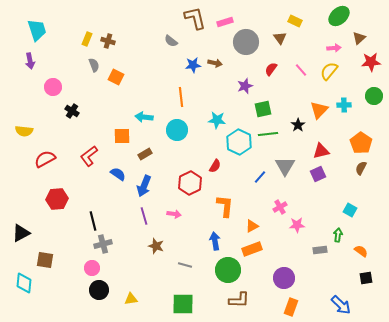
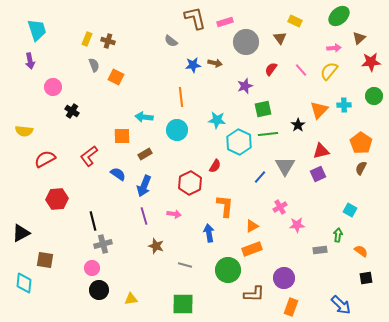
blue arrow at (215, 241): moved 6 px left, 8 px up
brown L-shape at (239, 300): moved 15 px right, 6 px up
